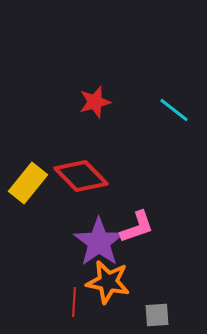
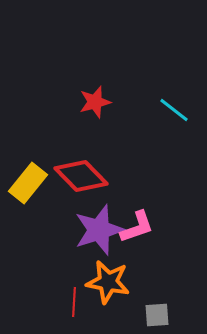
purple star: moved 12 px up; rotated 18 degrees clockwise
